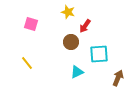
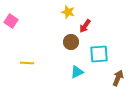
pink square: moved 20 px left, 3 px up; rotated 16 degrees clockwise
yellow line: rotated 48 degrees counterclockwise
